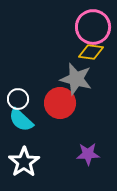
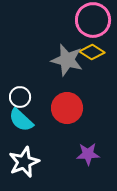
pink circle: moved 7 px up
yellow diamond: moved 1 px right; rotated 25 degrees clockwise
gray star: moved 9 px left, 19 px up
white circle: moved 2 px right, 2 px up
red circle: moved 7 px right, 5 px down
white star: rotated 12 degrees clockwise
